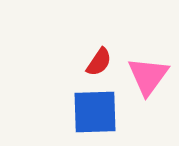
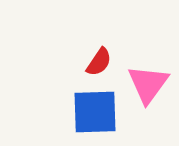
pink triangle: moved 8 px down
